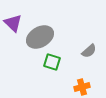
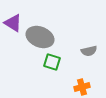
purple triangle: rotated 12 degrees counterclockwise
gray ellipse: rotated 52 degrees clockwise
gray semicircle: rotated 28 degrees clockwise
